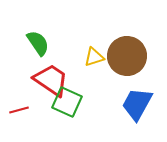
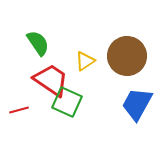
yellow triangle: moved 9 px left, 4 px down; rotated 15 degrees counterclockwise
